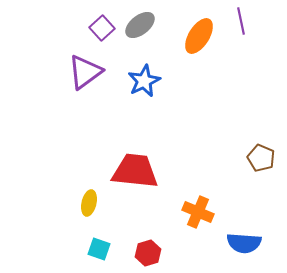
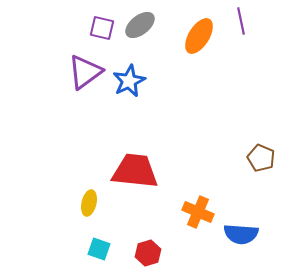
purple square: rotated 35 degrees counterclockwise
blue star: moved 15 px left
blue semicircle: moved 3 px left, 9 px up
